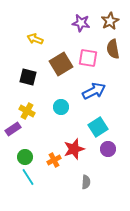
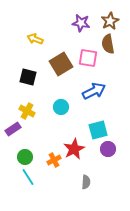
brown semicircle: moved 5 px left, 5 px up
cyan square: moved 3 px down; rotated 18 degrees clockwise
red star: rotated 10 degrees counterclockwise
